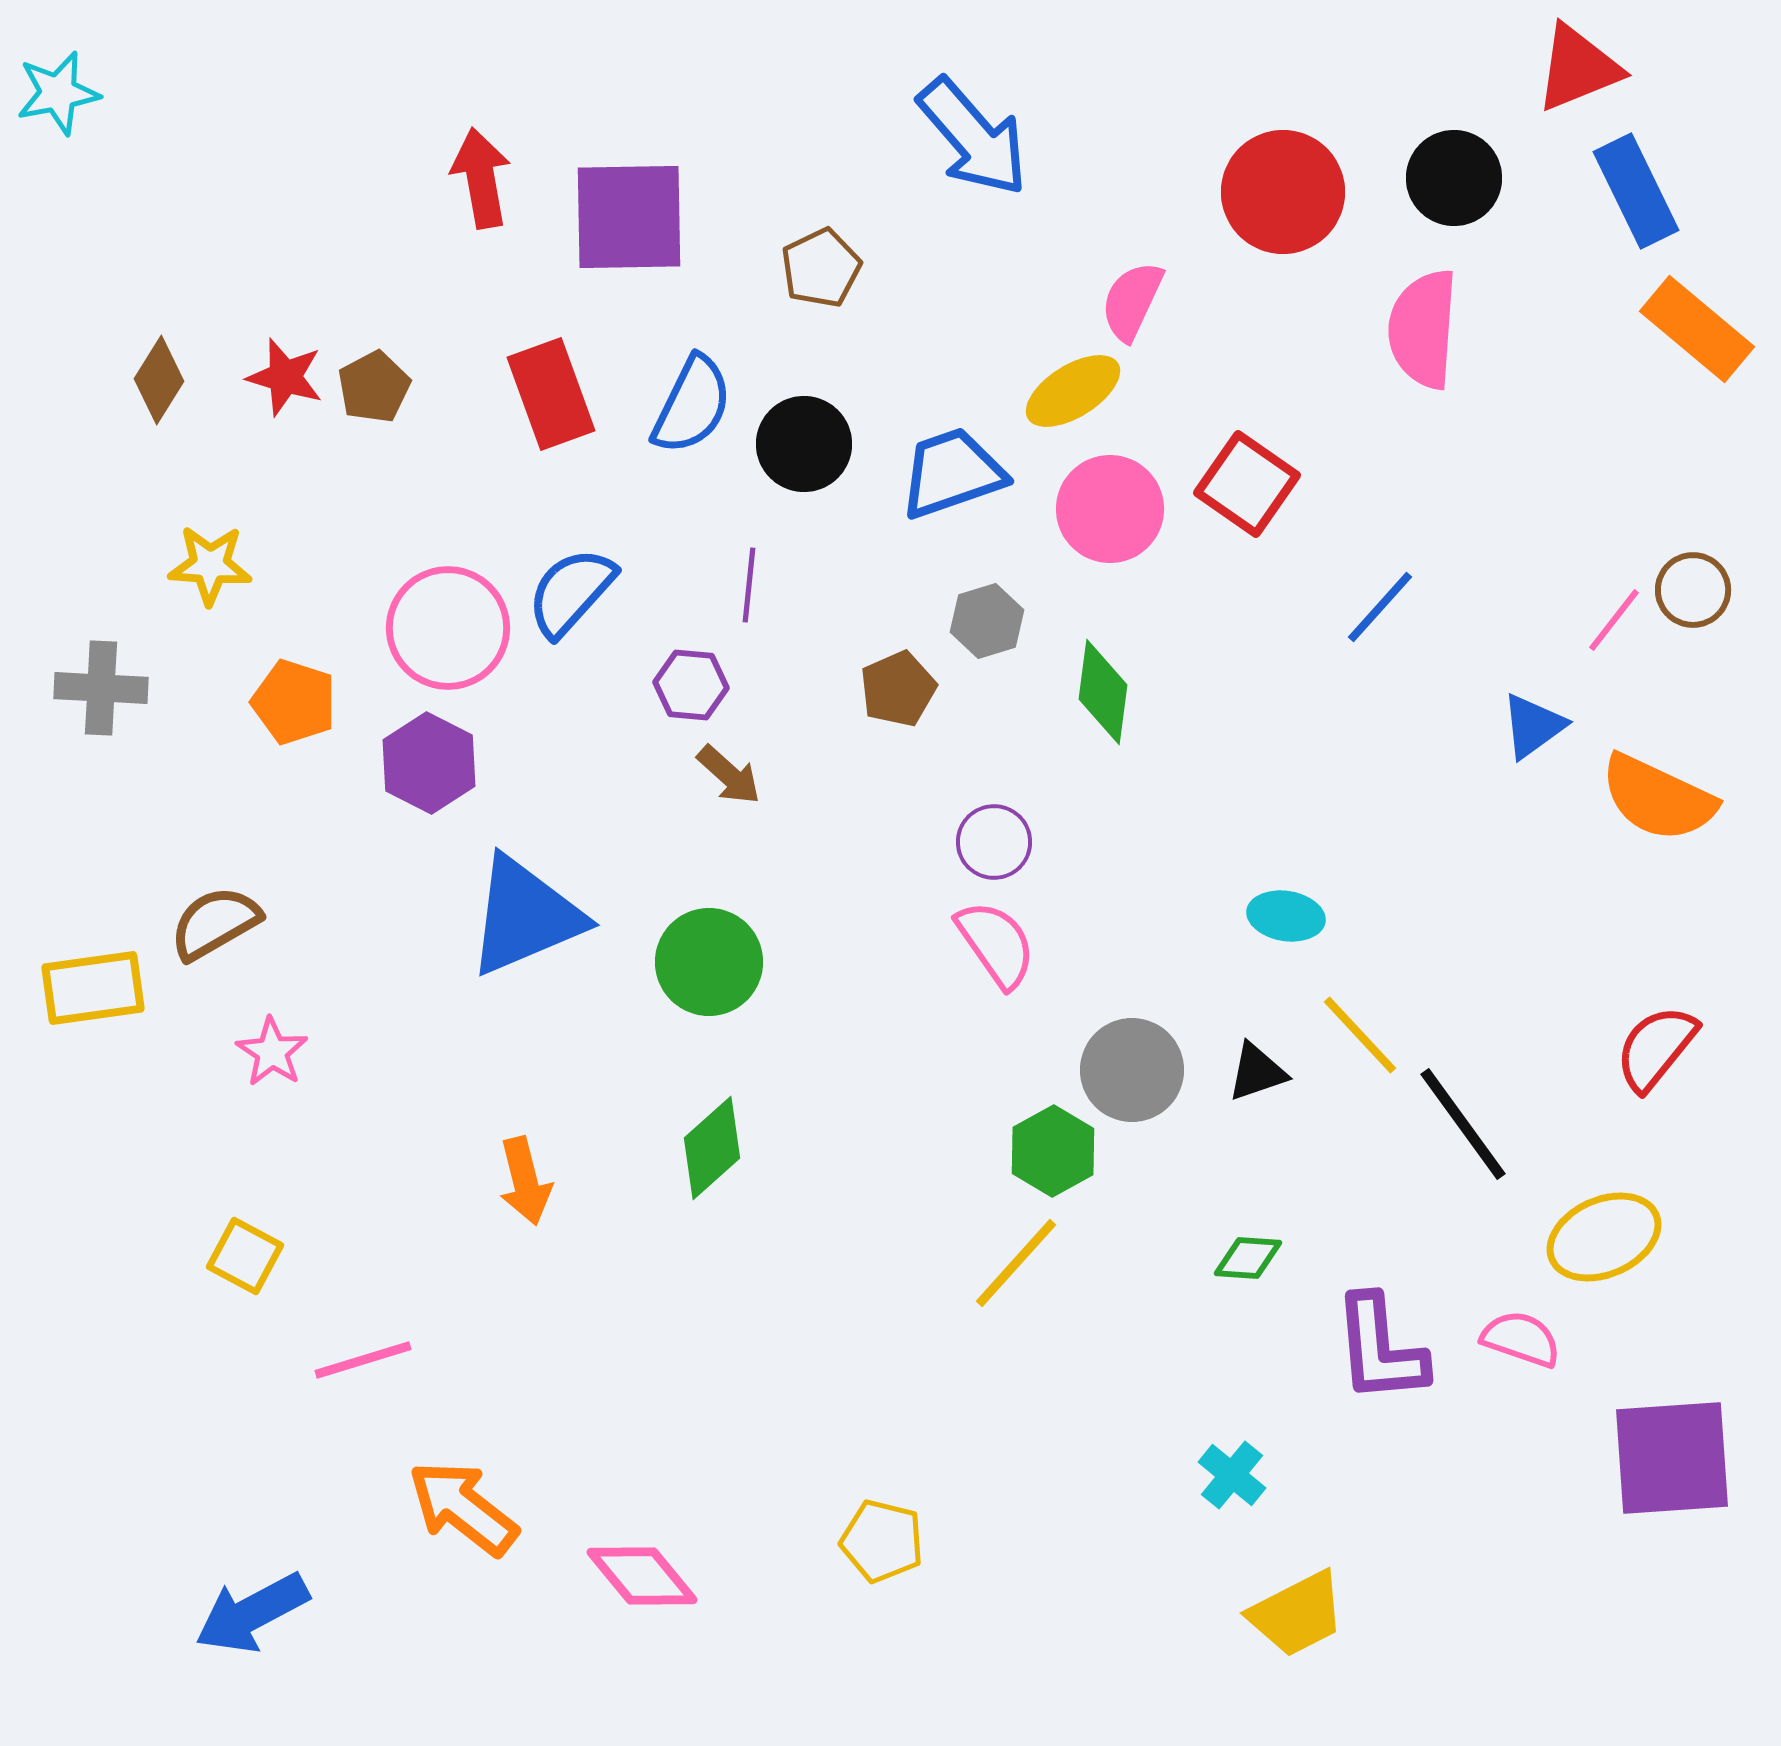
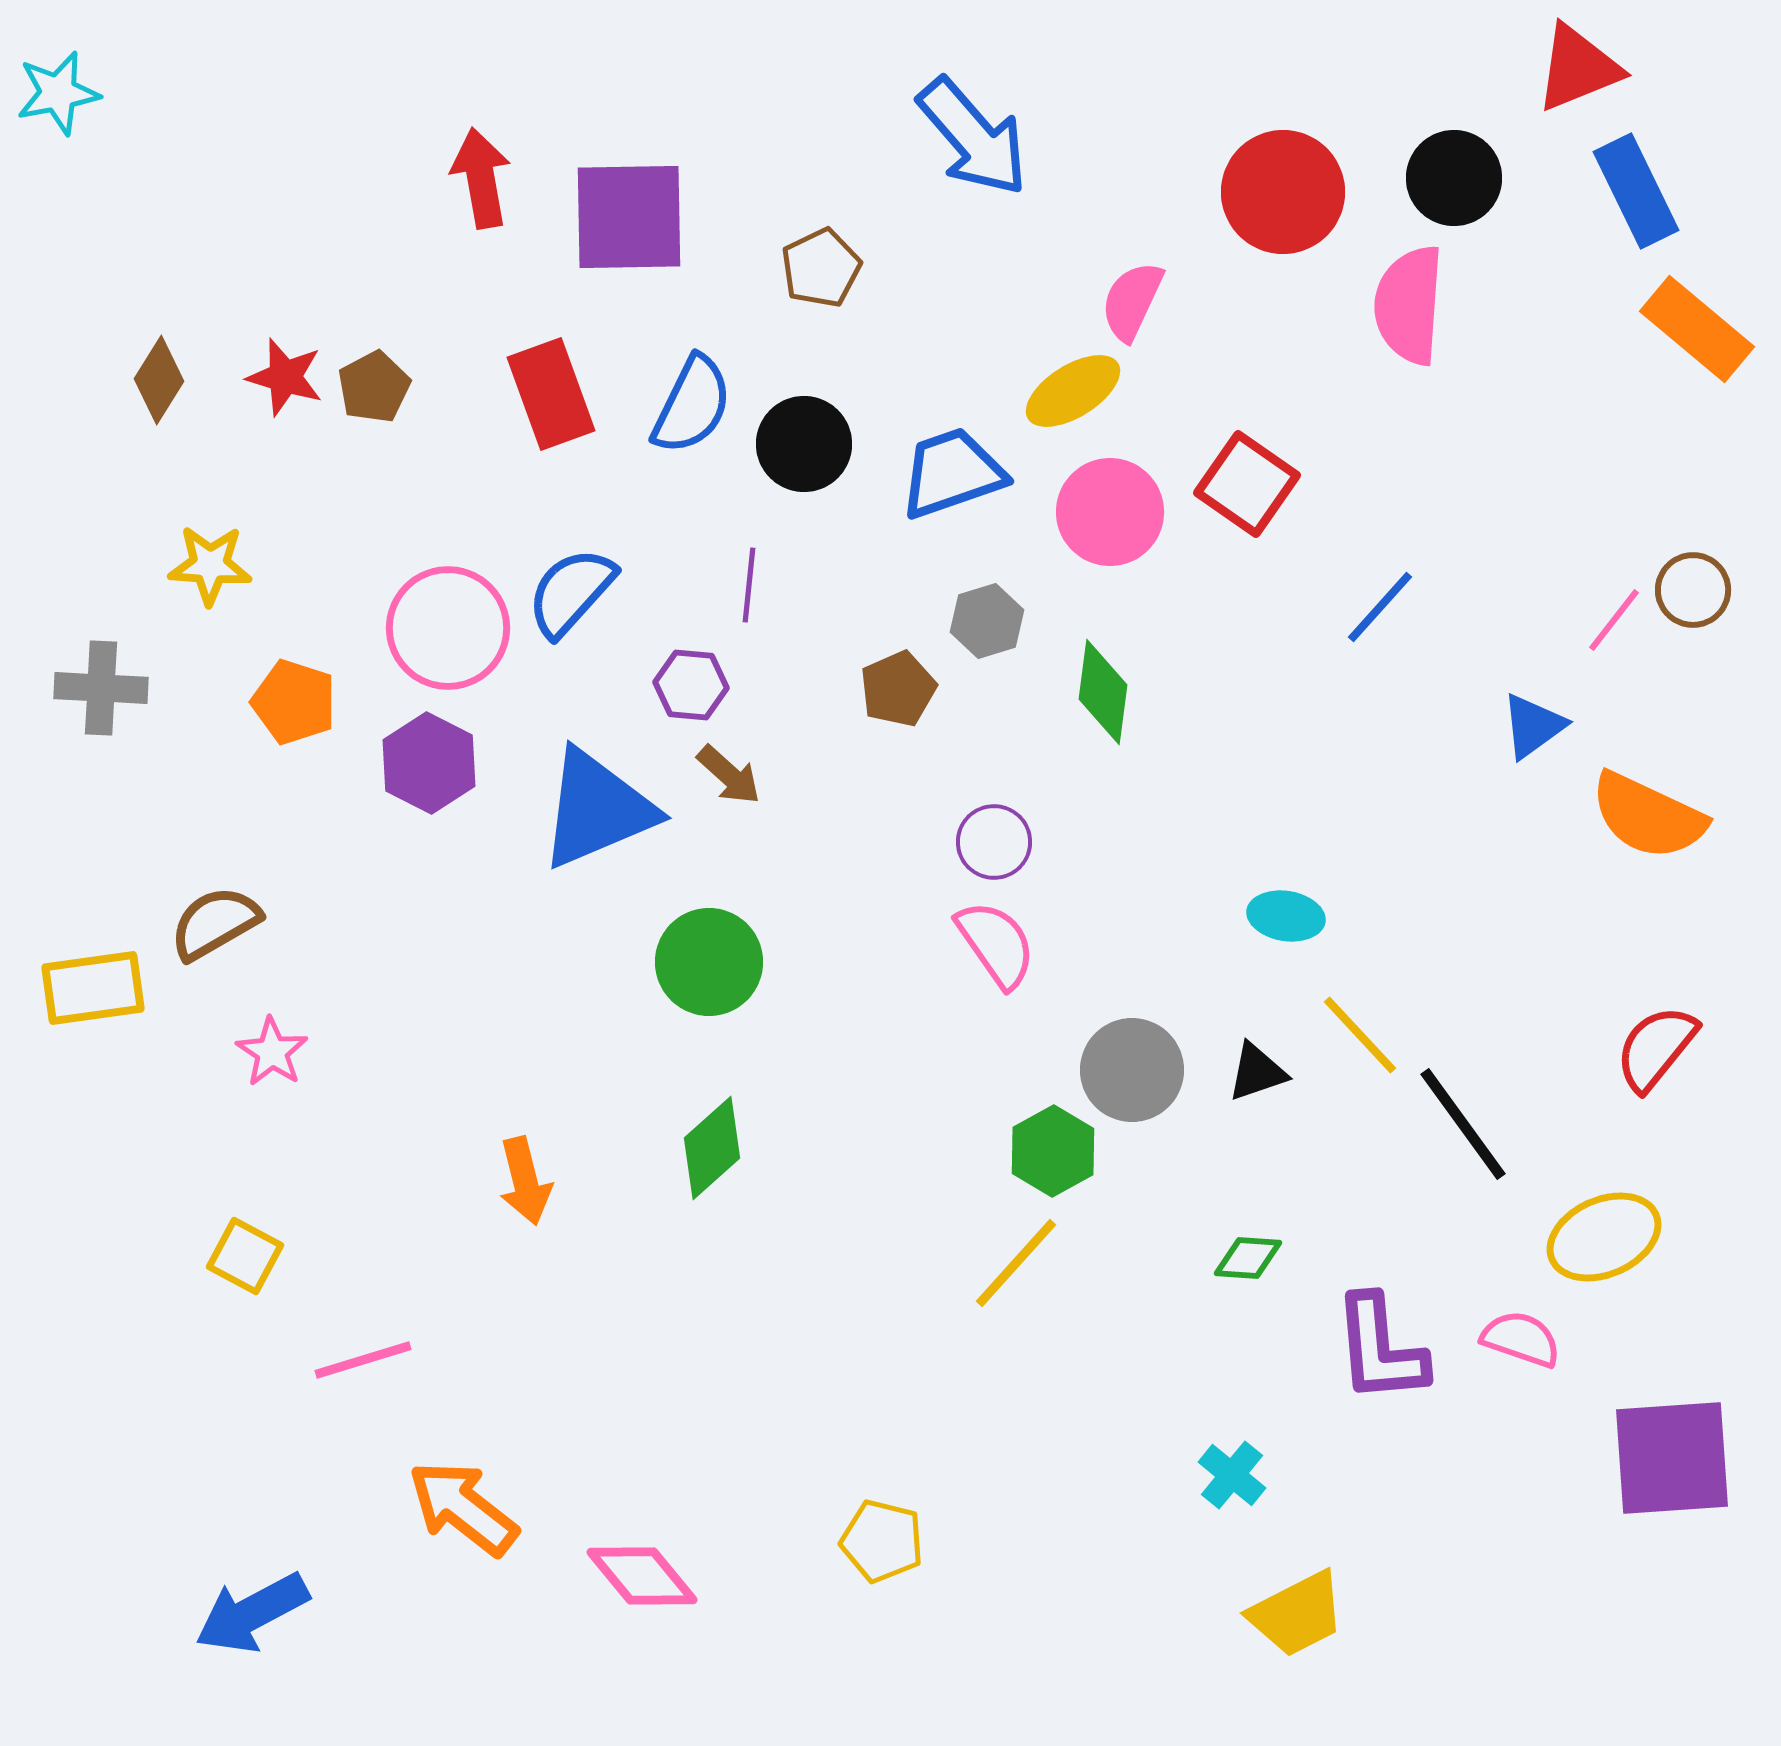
pink semicircle at (1423, 329): moved 14 px left, 24 px up
pink circle at (1110, 509): moved 3 px down
orange semicircle at (1658, 798): moved 10 px left, 18 px down
blue triangle at (525, 916): moved 72 px right, 107 px up
